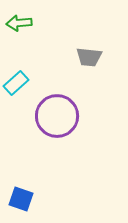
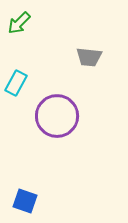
green arrow: rotated 40 degrees counterclockwise
cyan rectangle: rotated 20 degrees counterclockwise
blue square: moved 4 px right, 2 px down
